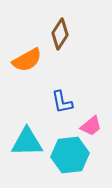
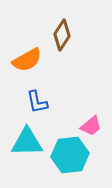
brown diamond: moved 2 px right, 1 px down
blue L-shape: moved 25 px left
